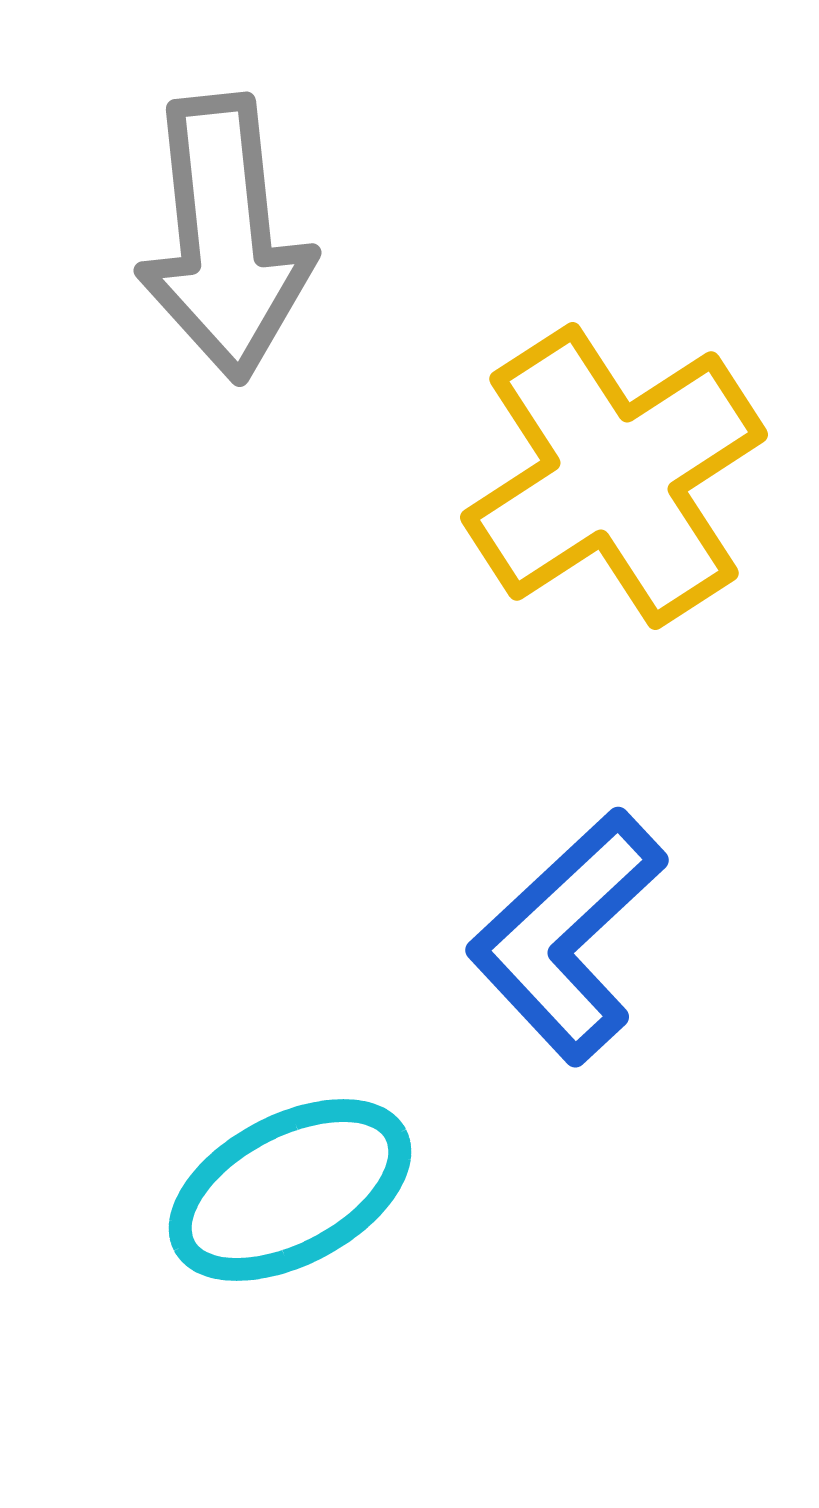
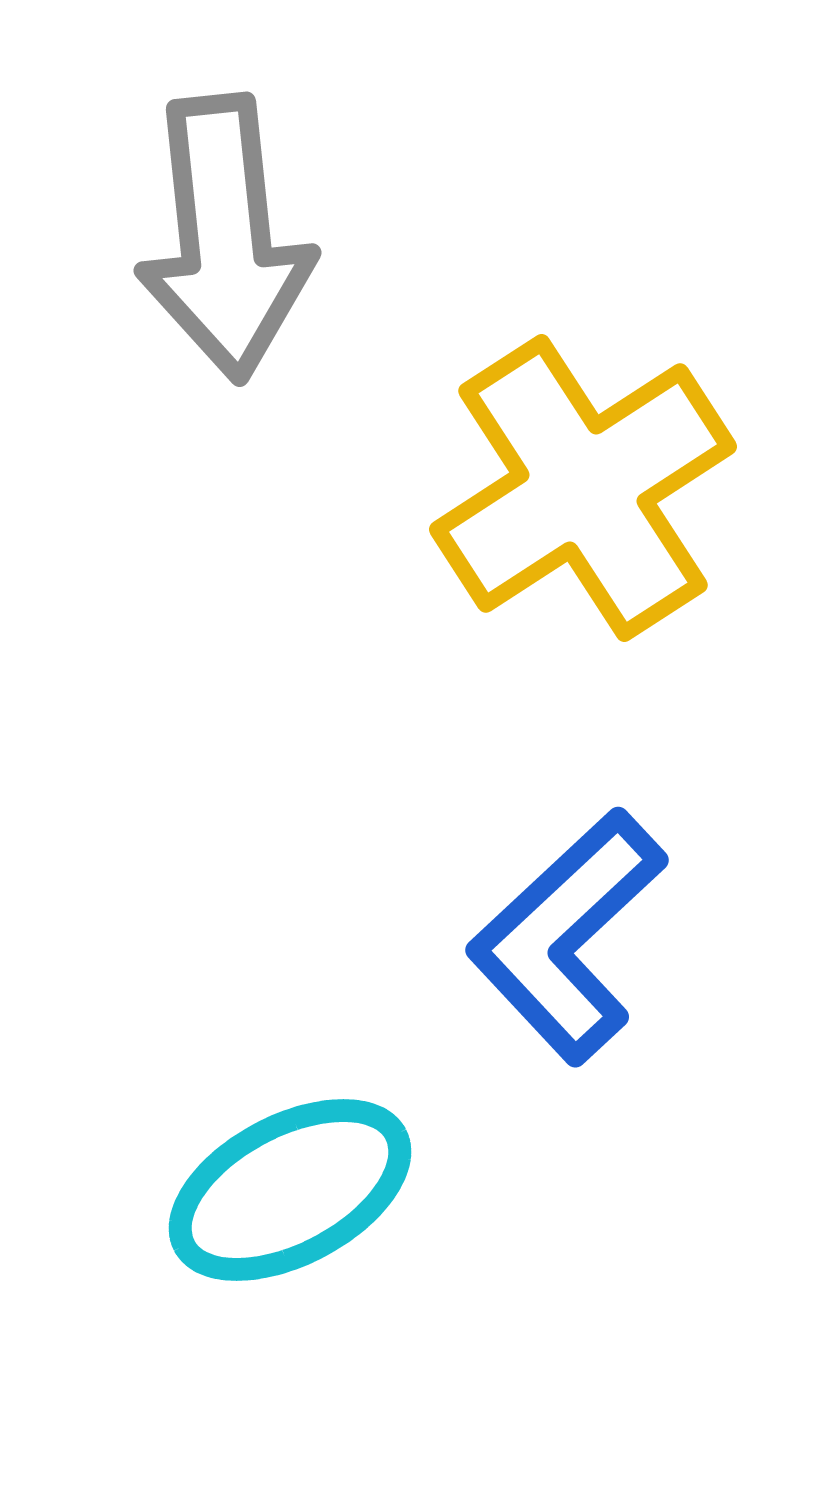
yellow cross: moved 31 px left, 12 px down
